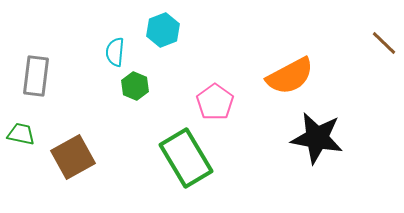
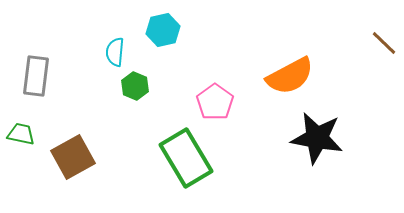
cyan hexagon: rotated 8 degrees clockwise
